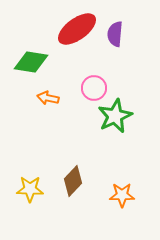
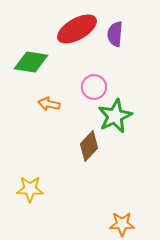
red ellipse: rotated 6 degrees clockwise
pink circle: moved 1 px up
orange arrow: moved 1 px right, 6 px down
brown diamond: moved 16 px right, 35 px up
orange star: moved 29 px down
